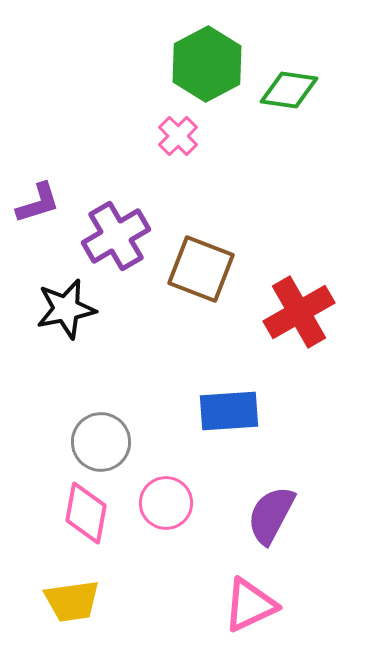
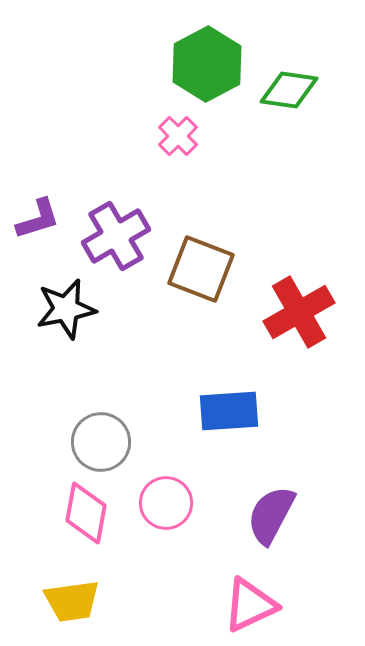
purple L-shape: moved 16 px down
